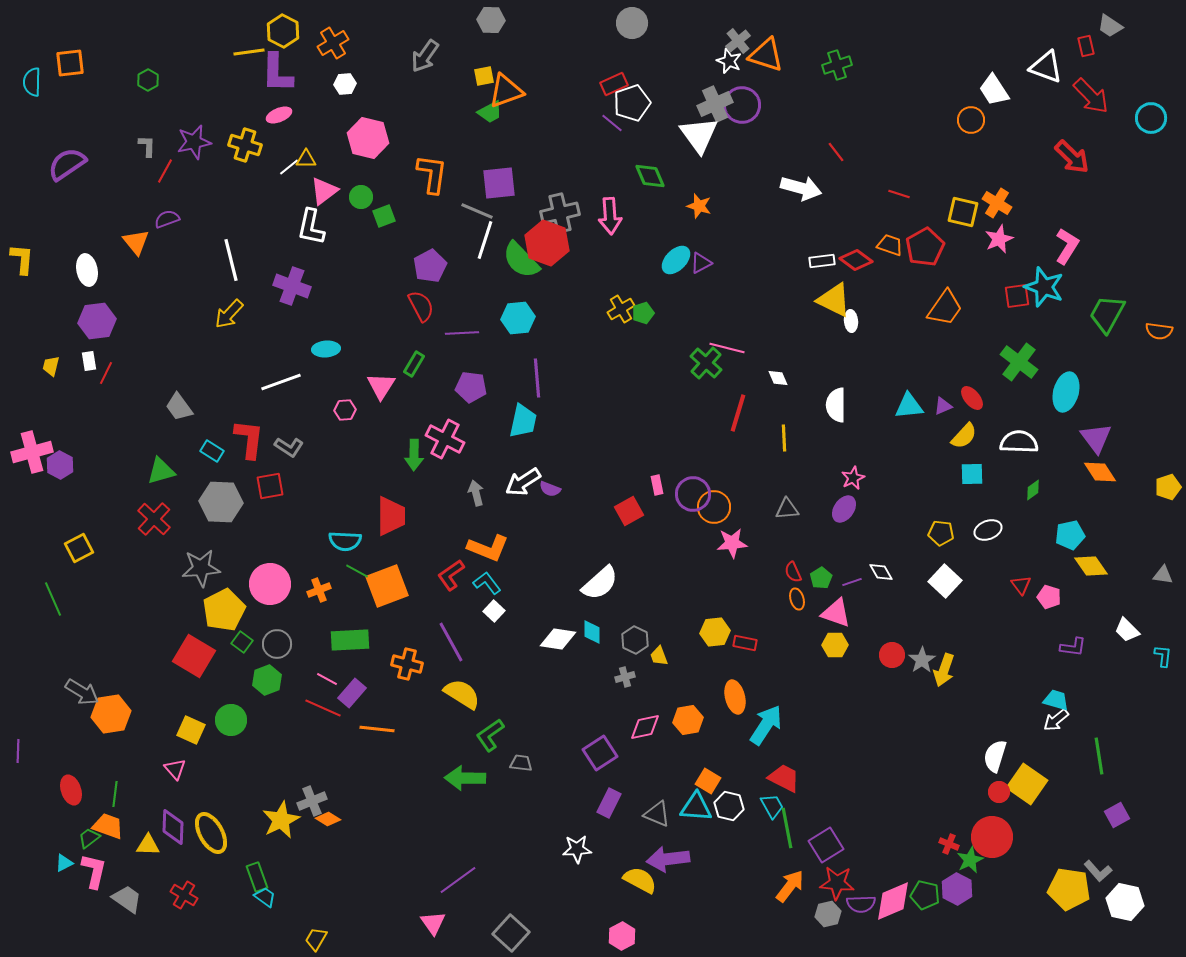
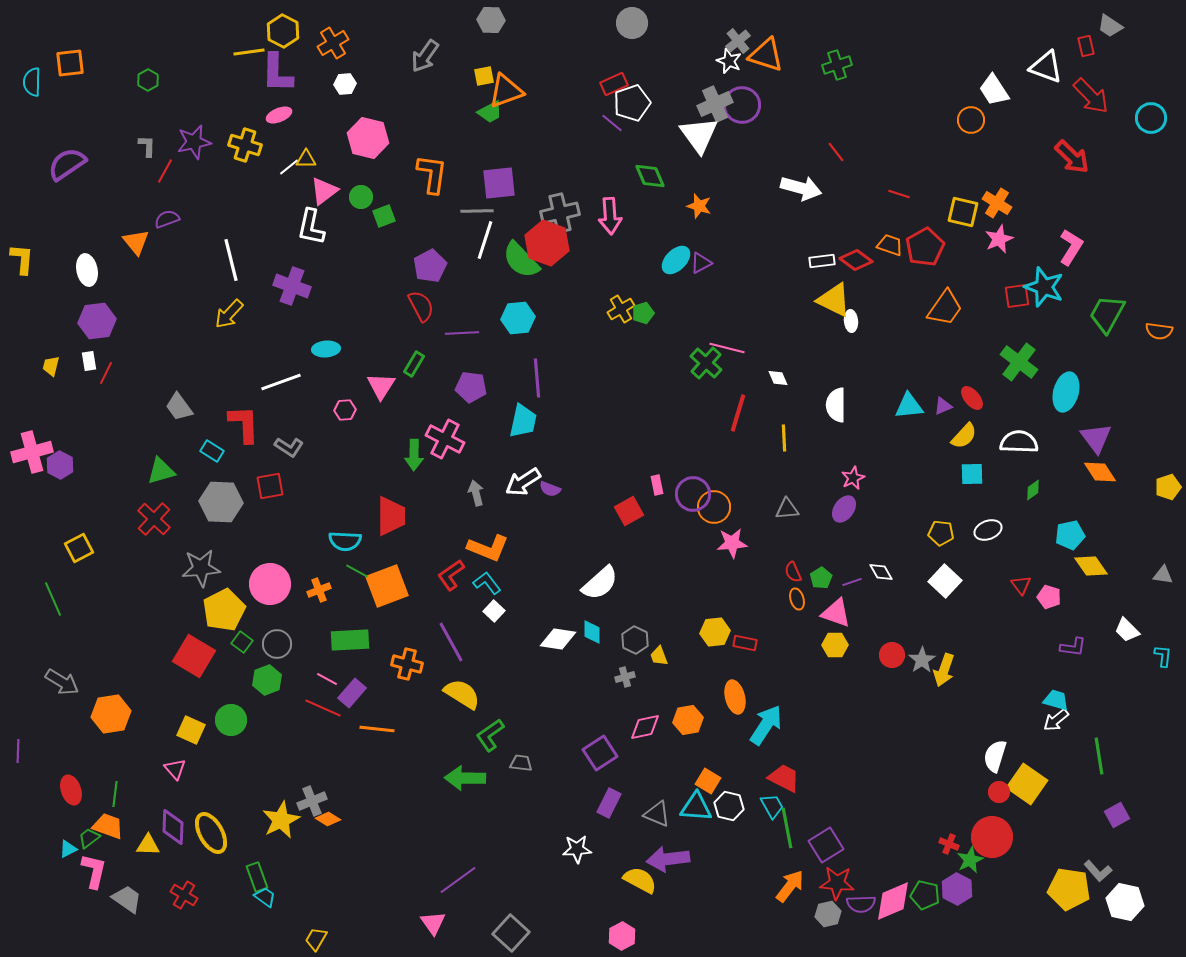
gray line at (477, 211): rotated 24 degrees counterclockwise
pink L-shape at (1067, 246): moved 4 px right, 1 px down
red L-shape at (249, 439): moved 5 px left, 15 px up; rotated 9 degrees counterclockwise
gray arrow at (82, 692): moved 20 px left, 10 px up
cyan triangle at (64, 863): moved 4 px right, 14 px up
